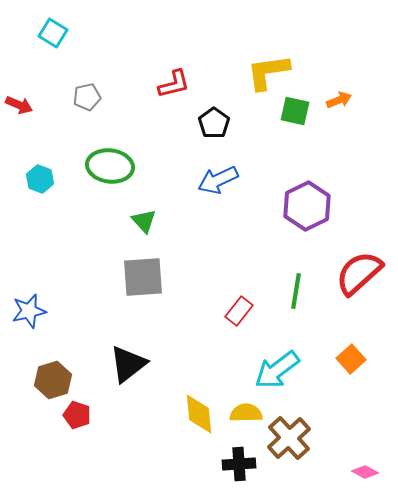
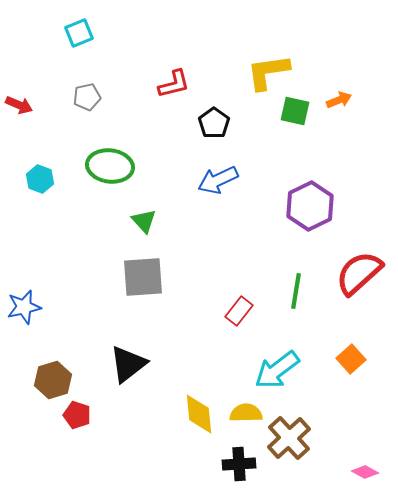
cyan square: moved 26 px right; rotated 36 degrees clockwise
purple hexagon: moved 3 px right
blue star: moved 5 px left, 4 px up
